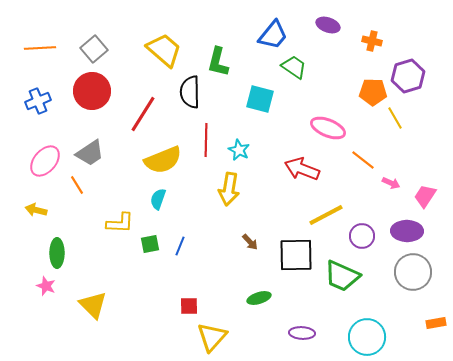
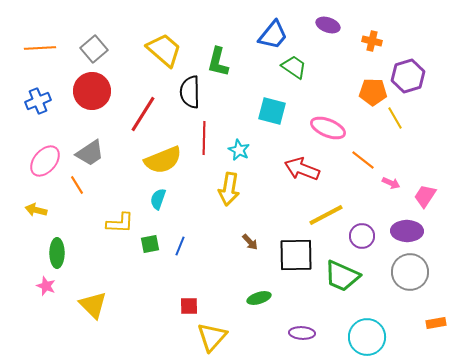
cyan square at (260, 99): moved 12 px right, 12 px down
red line at (206, 140): moved 2 px left, 2 px up
gray circle at (413, 272): moved 3 px left
